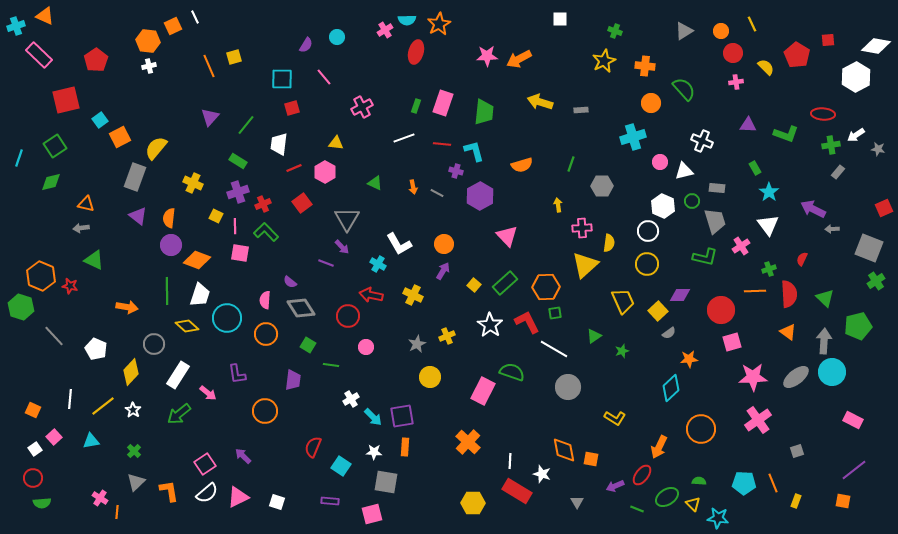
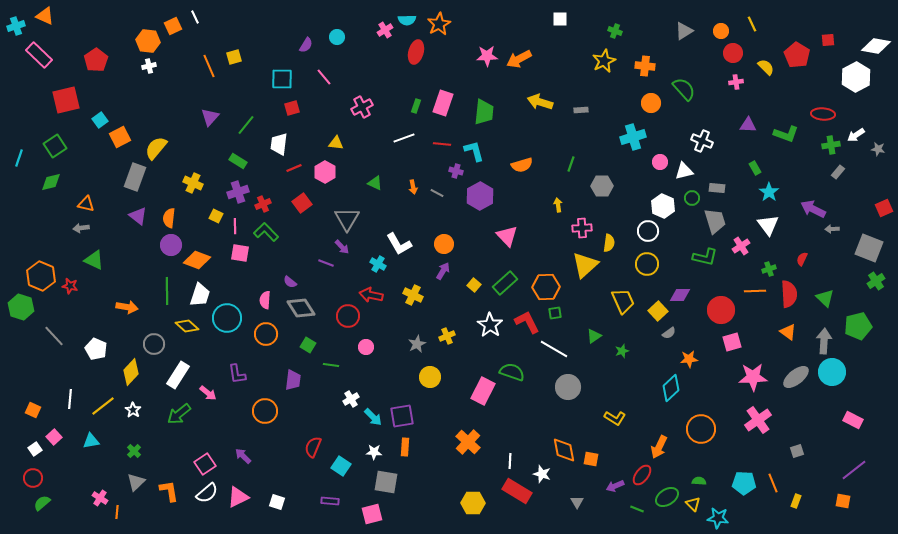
green circle at (692, 201): moved 3 px up
green semicircle at (42, 503): rotated 144 degrees clockwise
